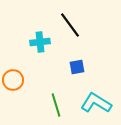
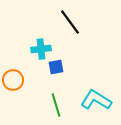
black line: moved 3 px up
cyan cross: moved 1 px right, 7 px down
blue square: moved 21 px left
cyan L-shape: moved 3 px up
